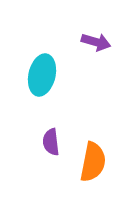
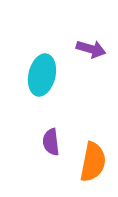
purple arrow: moved 5 px left, 7 px down
